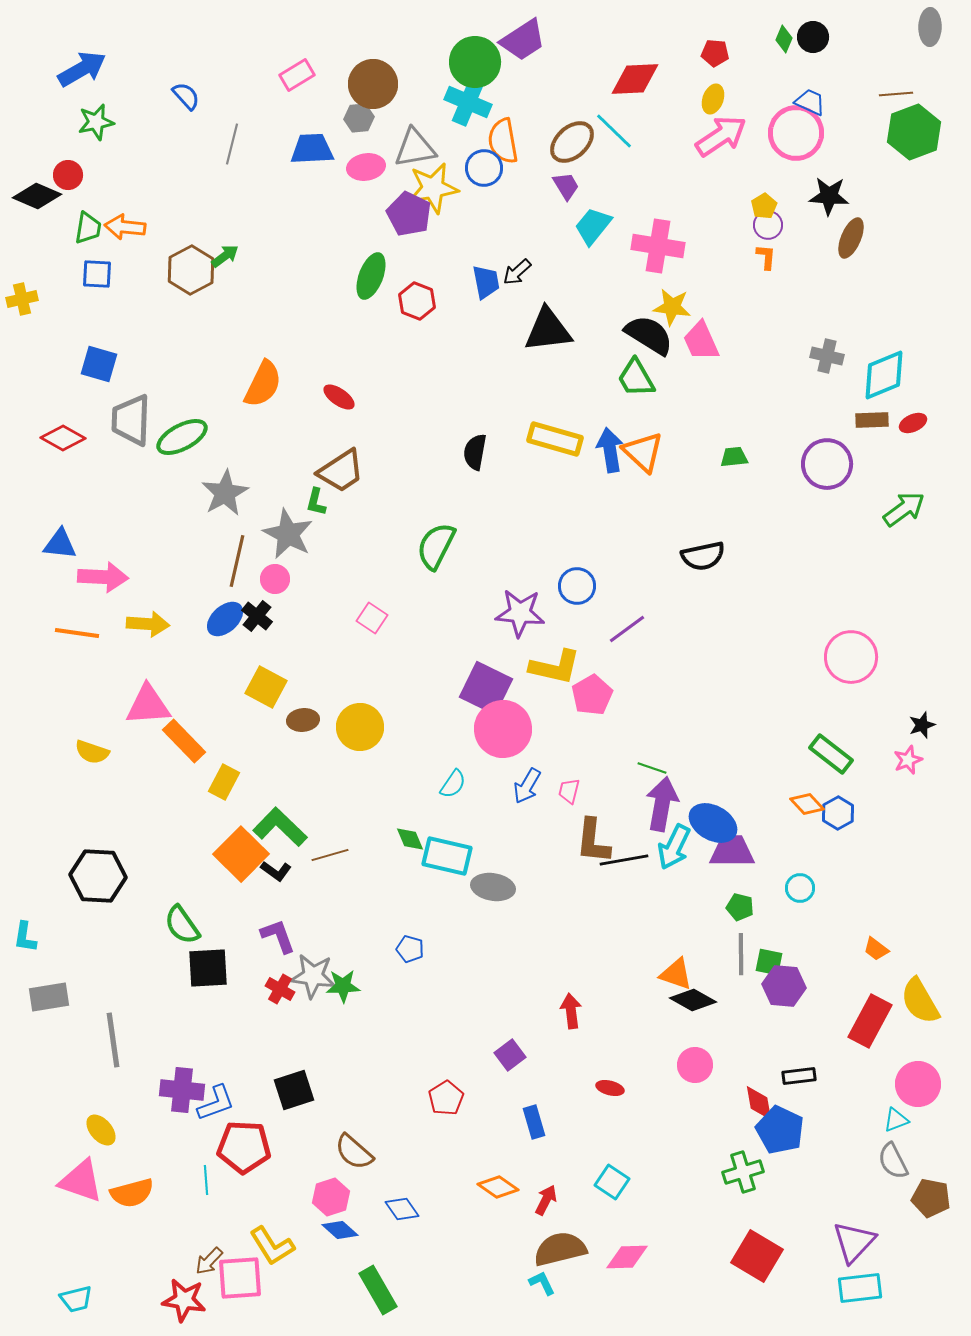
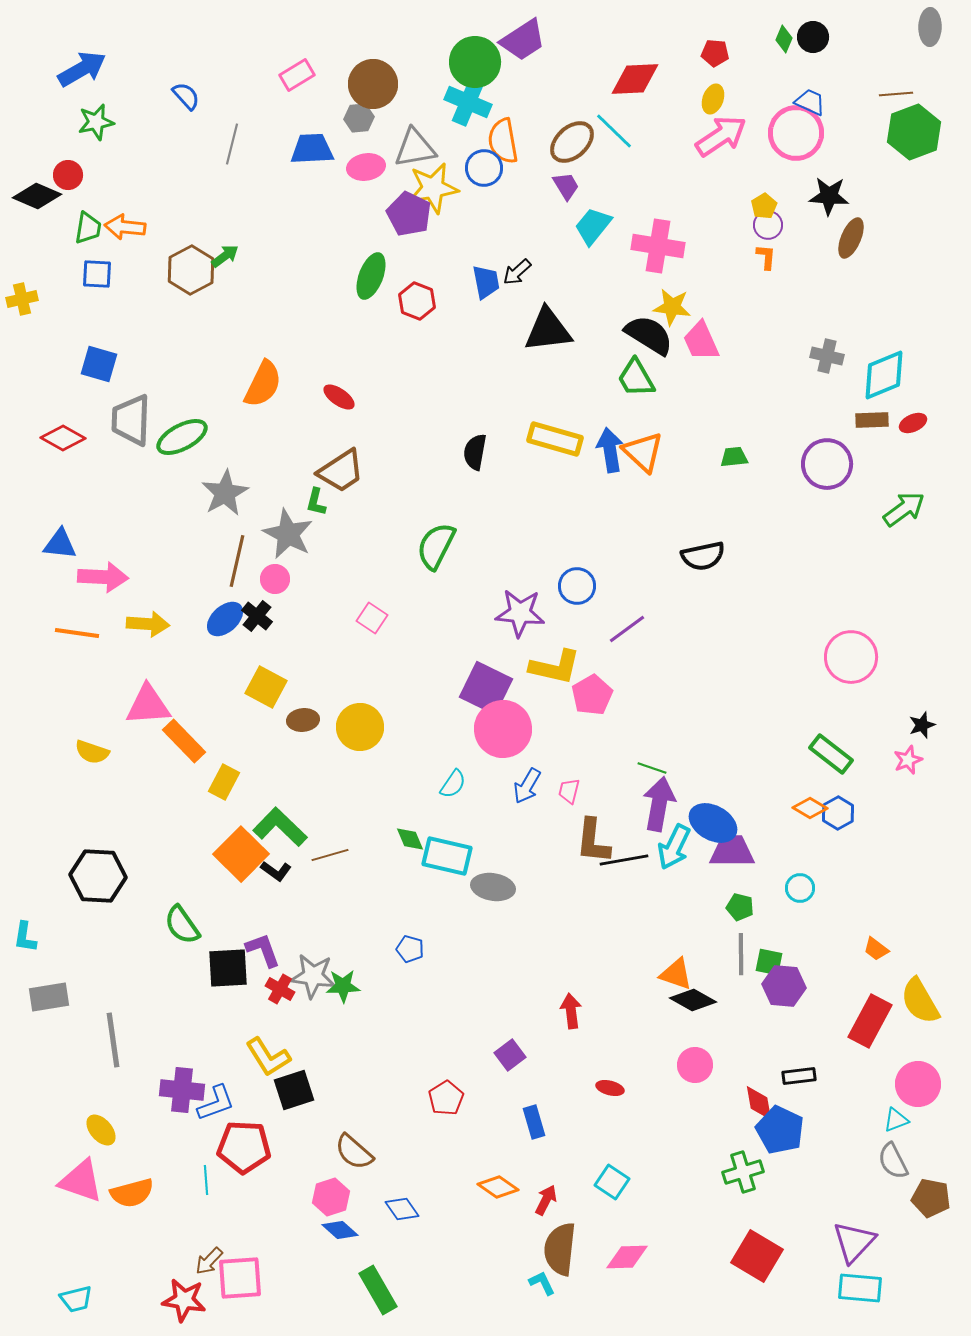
purple arrow at (662, 804): moved 3 px left
orange diamond at (807, 804): moved 3 px right, 4 px down; rotated 16 degrees counterclockwise
purple L-shape at (278, 936): moved 15 px left, 14 px down
black square at (208, 968): moved 20 px right
yellow L-shape at (272, 1246): moved 4 px left, 189 px up
brown semicircle at (560, 1249): rotated 70 degrees counterclockwise
cyan rectangle at (860, 1288): rotated 12 degrees clockwise
